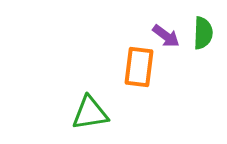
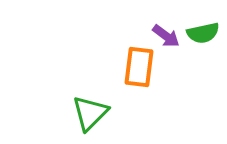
green semicircle: rotated 76 degrees clockwise
green triangle: rotated 36 degrees counterclockwise
